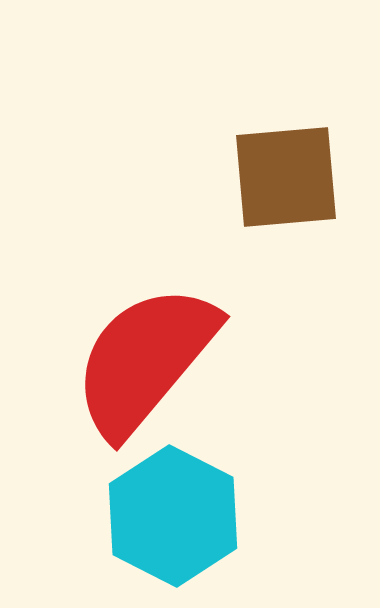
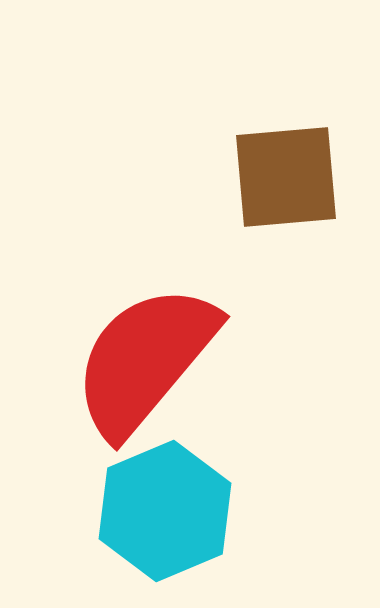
cyan hexagon: moved 8 px left, 5 px up; rotated 10 degrees clockwise
